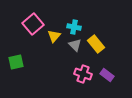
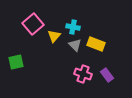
cyan cross: moved 1 px left
yellow rectangle: rotated 30 degrees counterclockwise
purple rectangle: rotated 16 degrees clockwise
